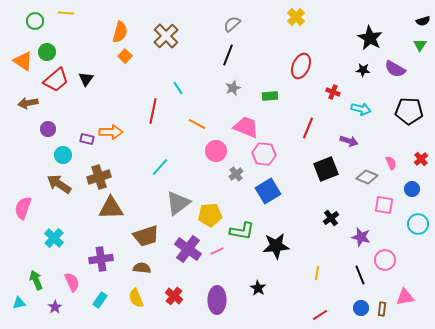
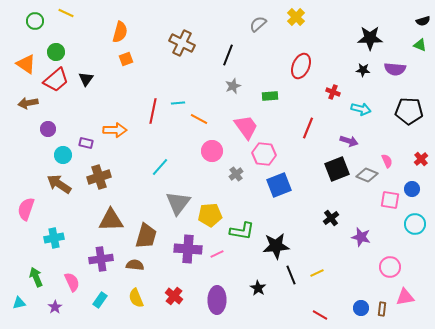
yellow line at (66, 13): rotated 21 degrees clockwise
gray semicircle at (232, 24): moved 26 px right
brown cross at (166, 36): moved 16 px right, 7 px down; rotated 20 degrees counterclockwise
black star at (370, 38): rotated 30 degrees counterclockwise
green triangle at (420, 45): rotated 40 degrees counterclockwise
green circle at (47, 52): moved 9 px right
orange square at (125, 56): moved 1 px right, 3 px down; rotated 24 degrees clockwise
orange triangle at (23, 61): moved 3 px right, 3 px down
purple semicircle at (395, 69): rotated 25 degrees counterclockwise
cyan line at (178, 88): moved 15 px down; rotated 64 degrees counterclockwise
gray star at (233, 88): moved 2 px up
orange line at (197, 124): moved 2 px right, 5 px up
pink trapezoid at (246, 127): rotated 32 degrees clockwise
orange arrow at (111, 132): moved 4 px right, 2 px up
purple rectangle at (87, 139): moved 1 px left, 4 px down
pink circle at (216, 151): moved 4 px left
pink semicircle at (391, 163): moved 4 px left, 2 px up
black square at (326, 169): moved 11 px right
gray diamond at (367, 177): moved 2 px up
blue square at (268, 191): moved 11 px right, 6 px up; rotated 10 degrees clockwise
gray triangle at (178, 203): rotated 16 degrees counterclockwise
pink square at (384, 205): moved 6 px right, 5 px up
pink semicircle at (23, 208): moved 3 px right, 1 px down
brown triangle at (111, 208): moved 12 px down
cyan circle at (418, 224): moved 3 px left
brown trapezoid at (146, 236): rotated 56 degrees counterclockwise
cyan cross at (54, 238): rotated 36 degrees clockwise
purple cross at (188, 249): rotated 32 degrees counterclockwise
pink line at (217, 251): moved 3 px down
pink circle at (385, 260): moved 5 px right, 7 px down
brown semicircle at (142, 268): moved 7 px left, 3 px up
yellow line at (317, 273): rotated 56 degrees clockwise
black line at (360, 275): moved 69 px left
green arrow at (36, 280): moved 3 px up
red line at (320, 315): rotated 63 degrees clockwise
